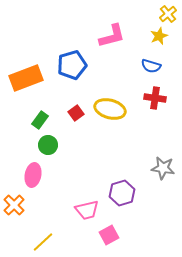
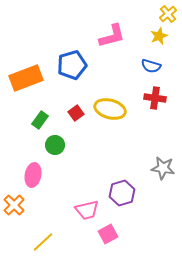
green circle: moved 7 px right
pink square: moved 1 px left, 1 px up
